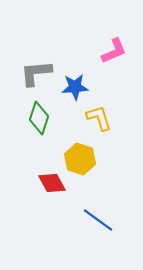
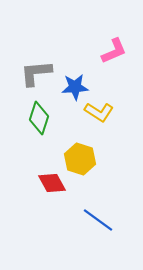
yellow L-shape: moved 6 px up; rotated 140 degrees clockwise
